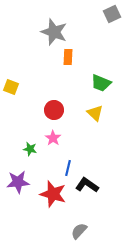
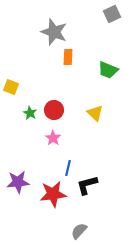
green trapezoid: moved 7 px right, 13 px up
green star: moved 36 px up; rotated 16 degrees clockwise
black L-shape: rotated 50 degrees counterclockwise
red star: rotated 24 degrees counterclockwise
